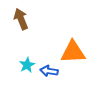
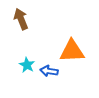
orange triangle: moved 1 px left, 1 px up
cyan star: rotated 14 degrees counterclockwise
